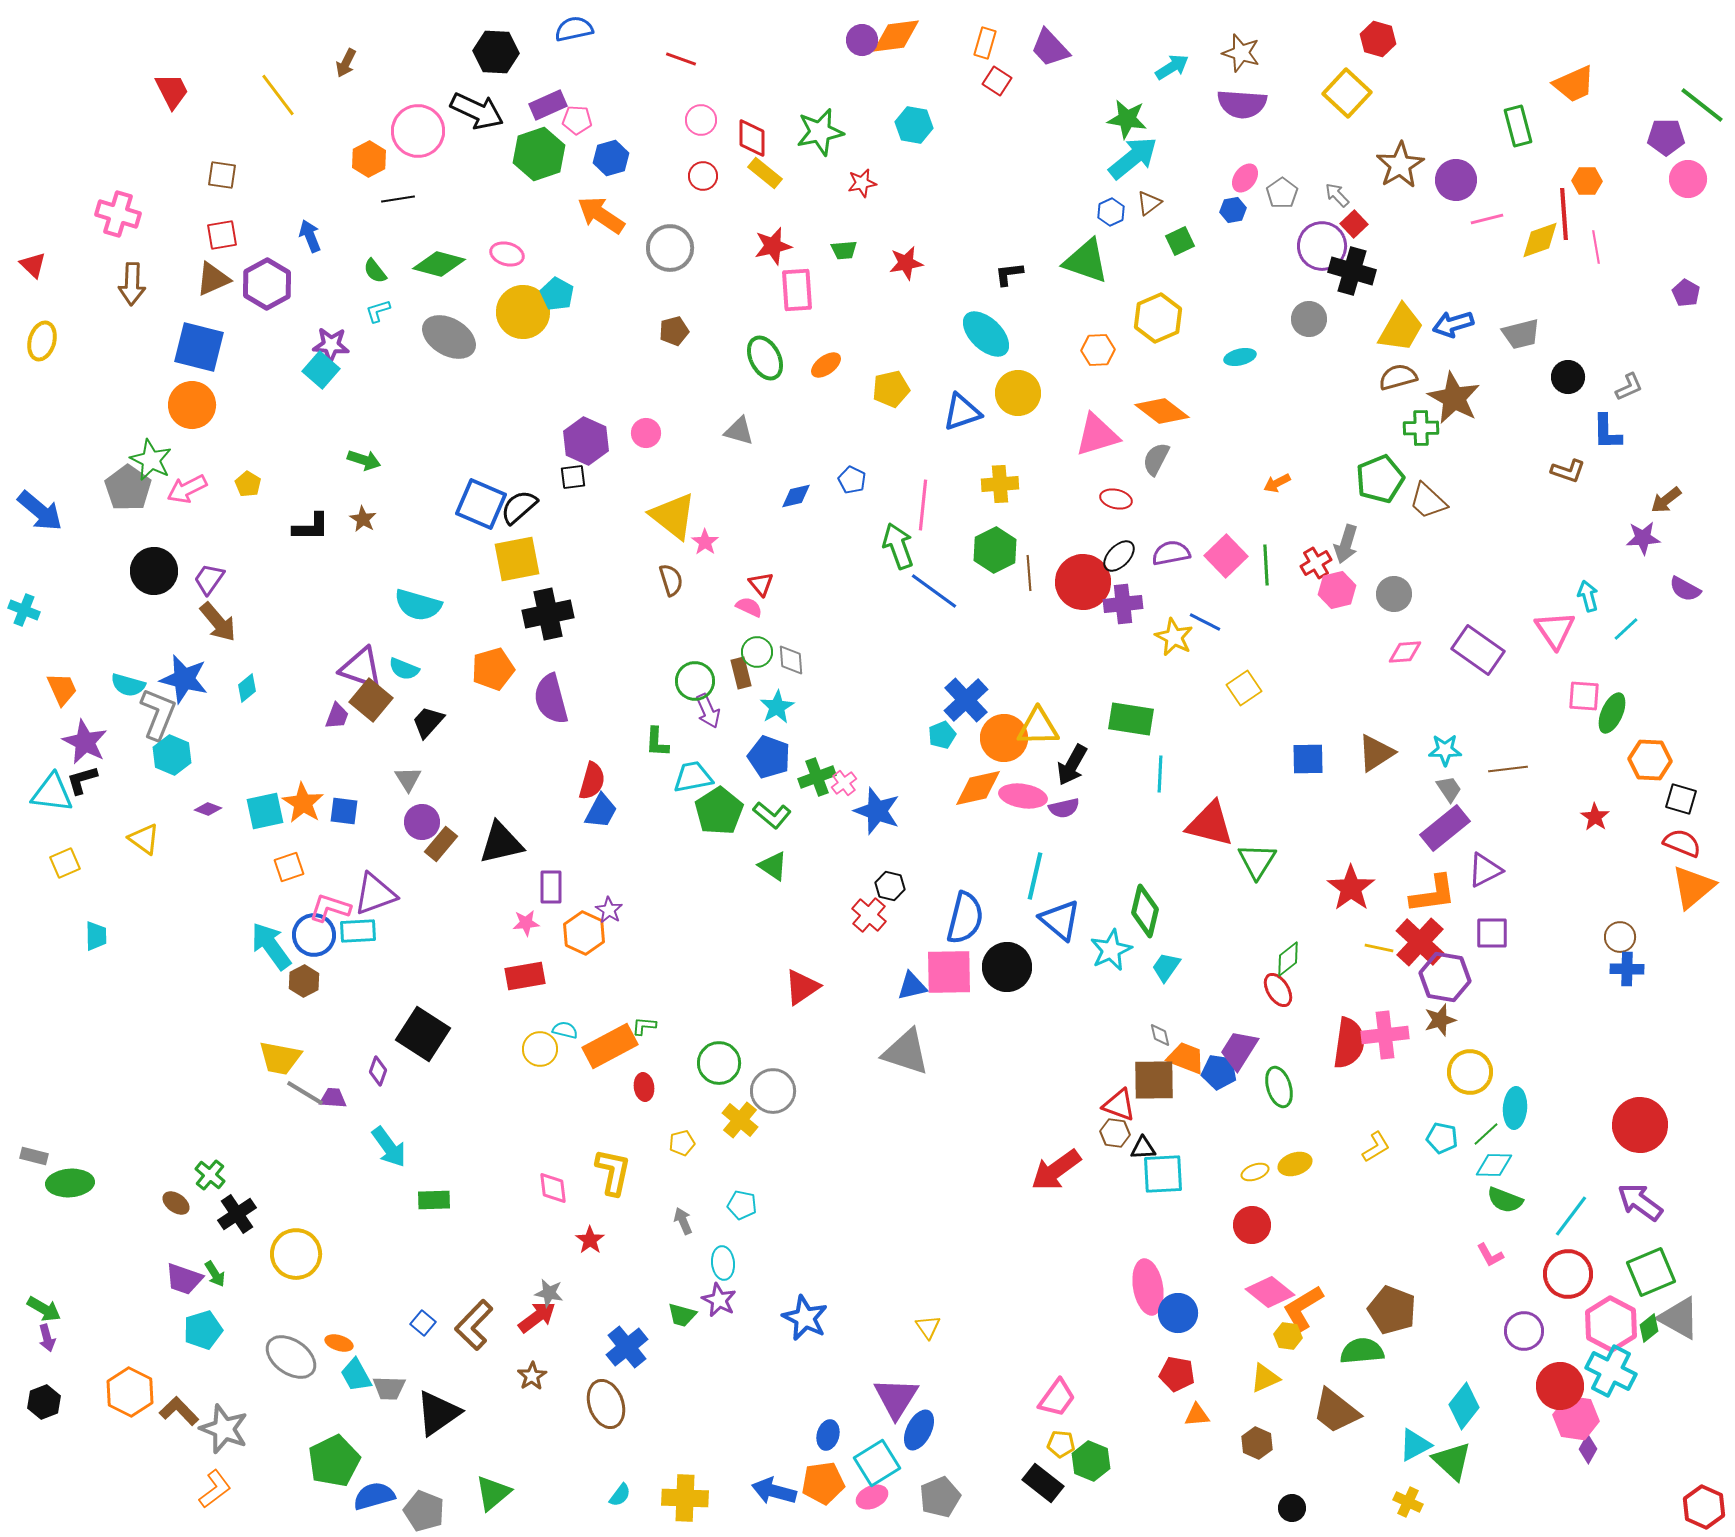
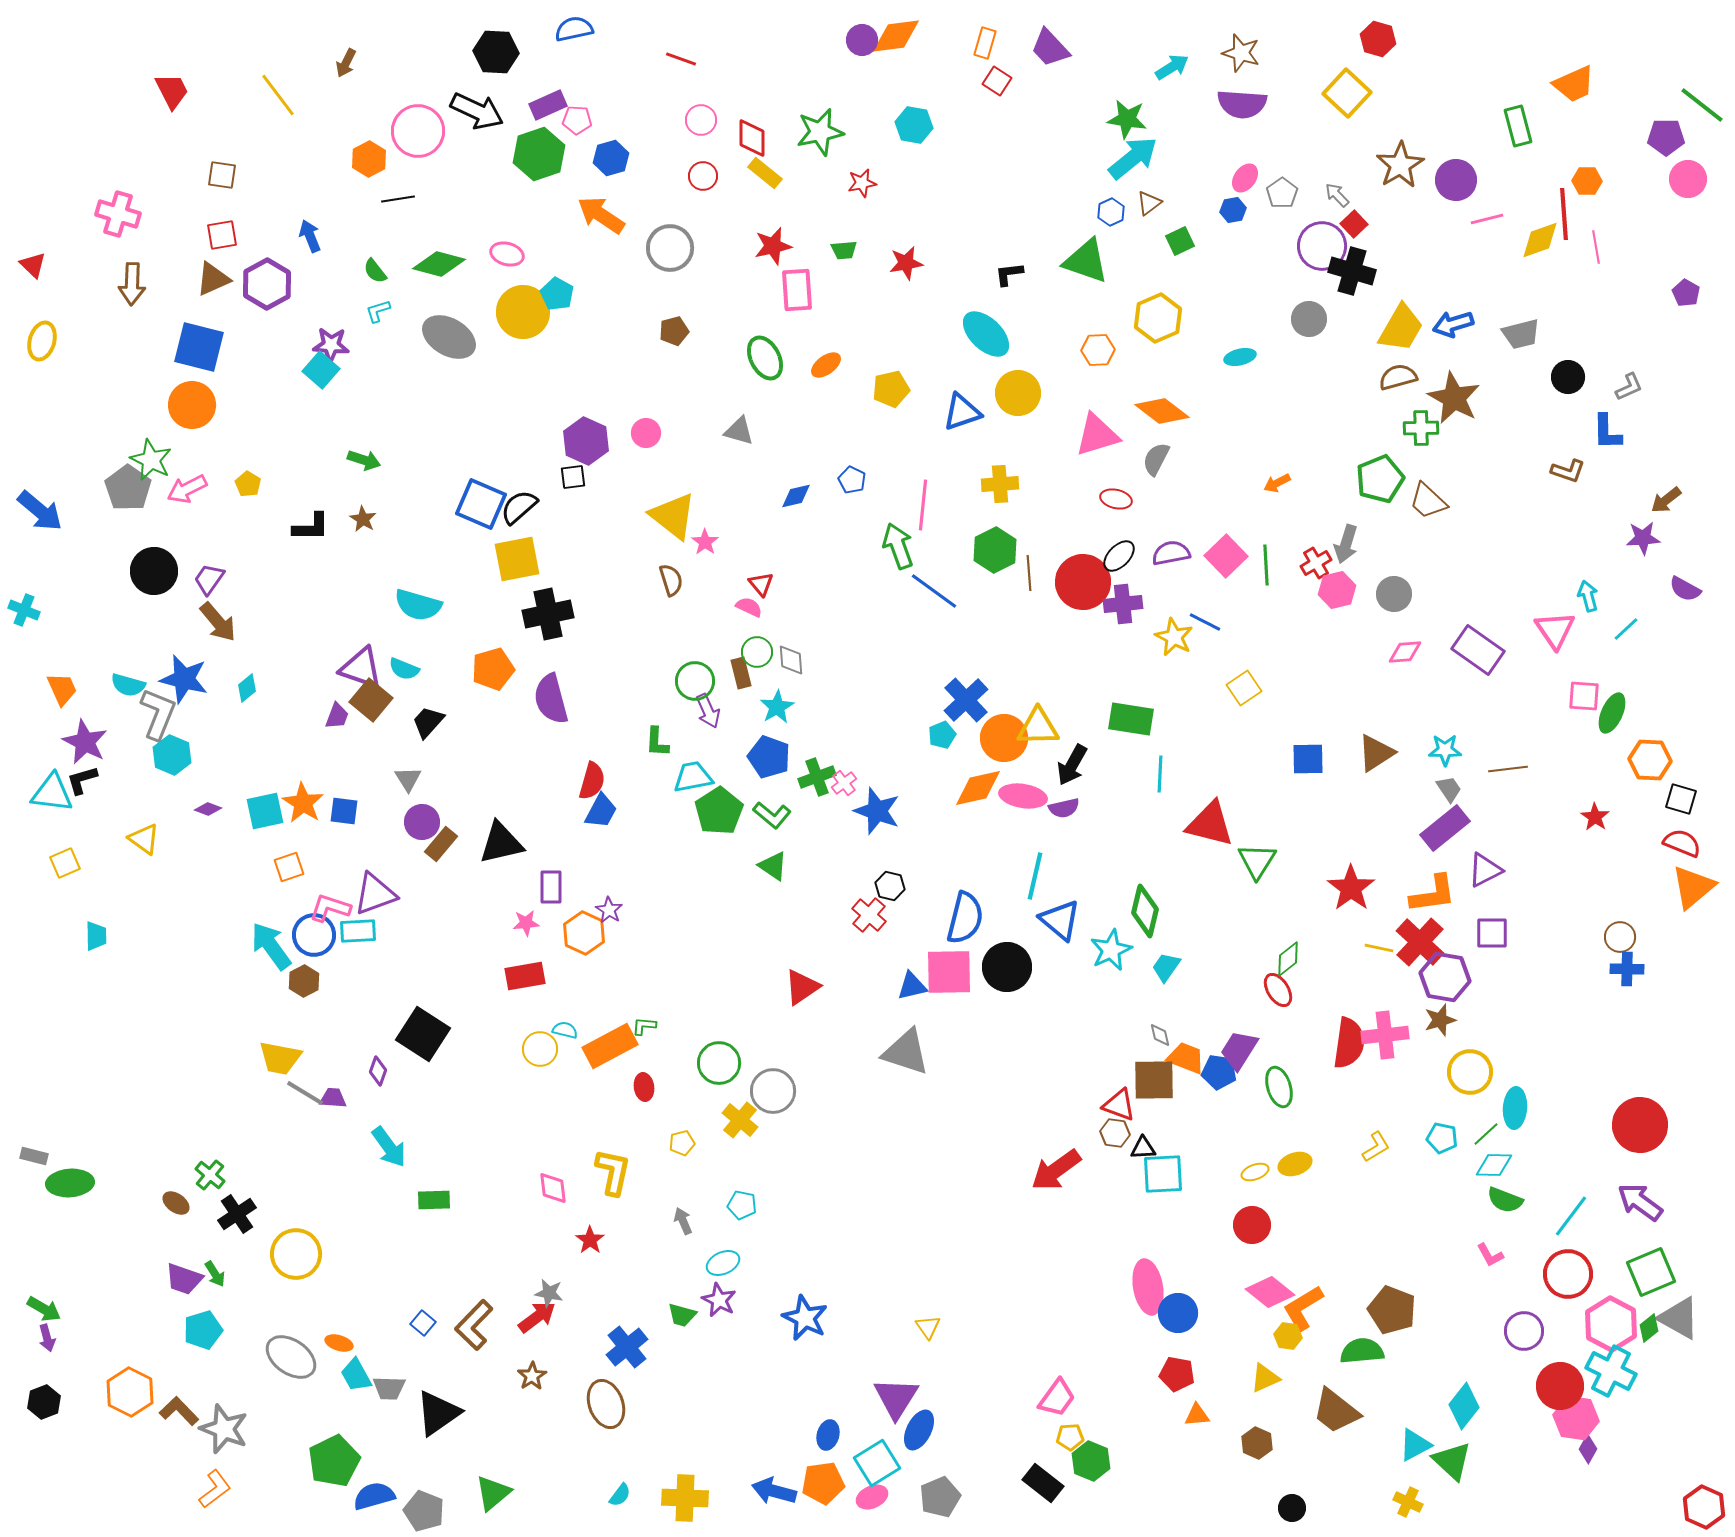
cyan ellipse at (723, 1263): rotated 72 degrees clockwise
yellow pentagon at (1061, 1444): moved 9 px right, 7 px up; rotated 8 degrees counterclockwise
